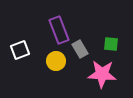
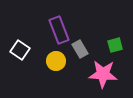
green square: moved 4 px right, 1 px down; rotated 21 degrees counterclockwise
white square: rotated 36 degrees counterclockwise
pink star: moved 1 px right
